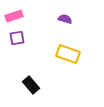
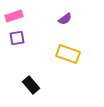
purple semicircle: rotated 128 degrees clockwise
